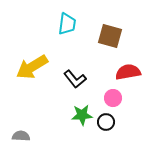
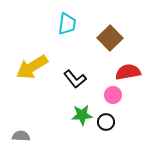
brown square: moved 2 px down; rotated 30 degrees clockwise
pink circle: moved 3 px up
